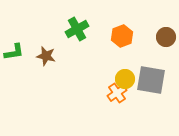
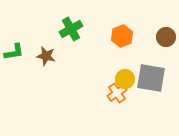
green cross: moved 6 px left
gray square: moved 2 px up
